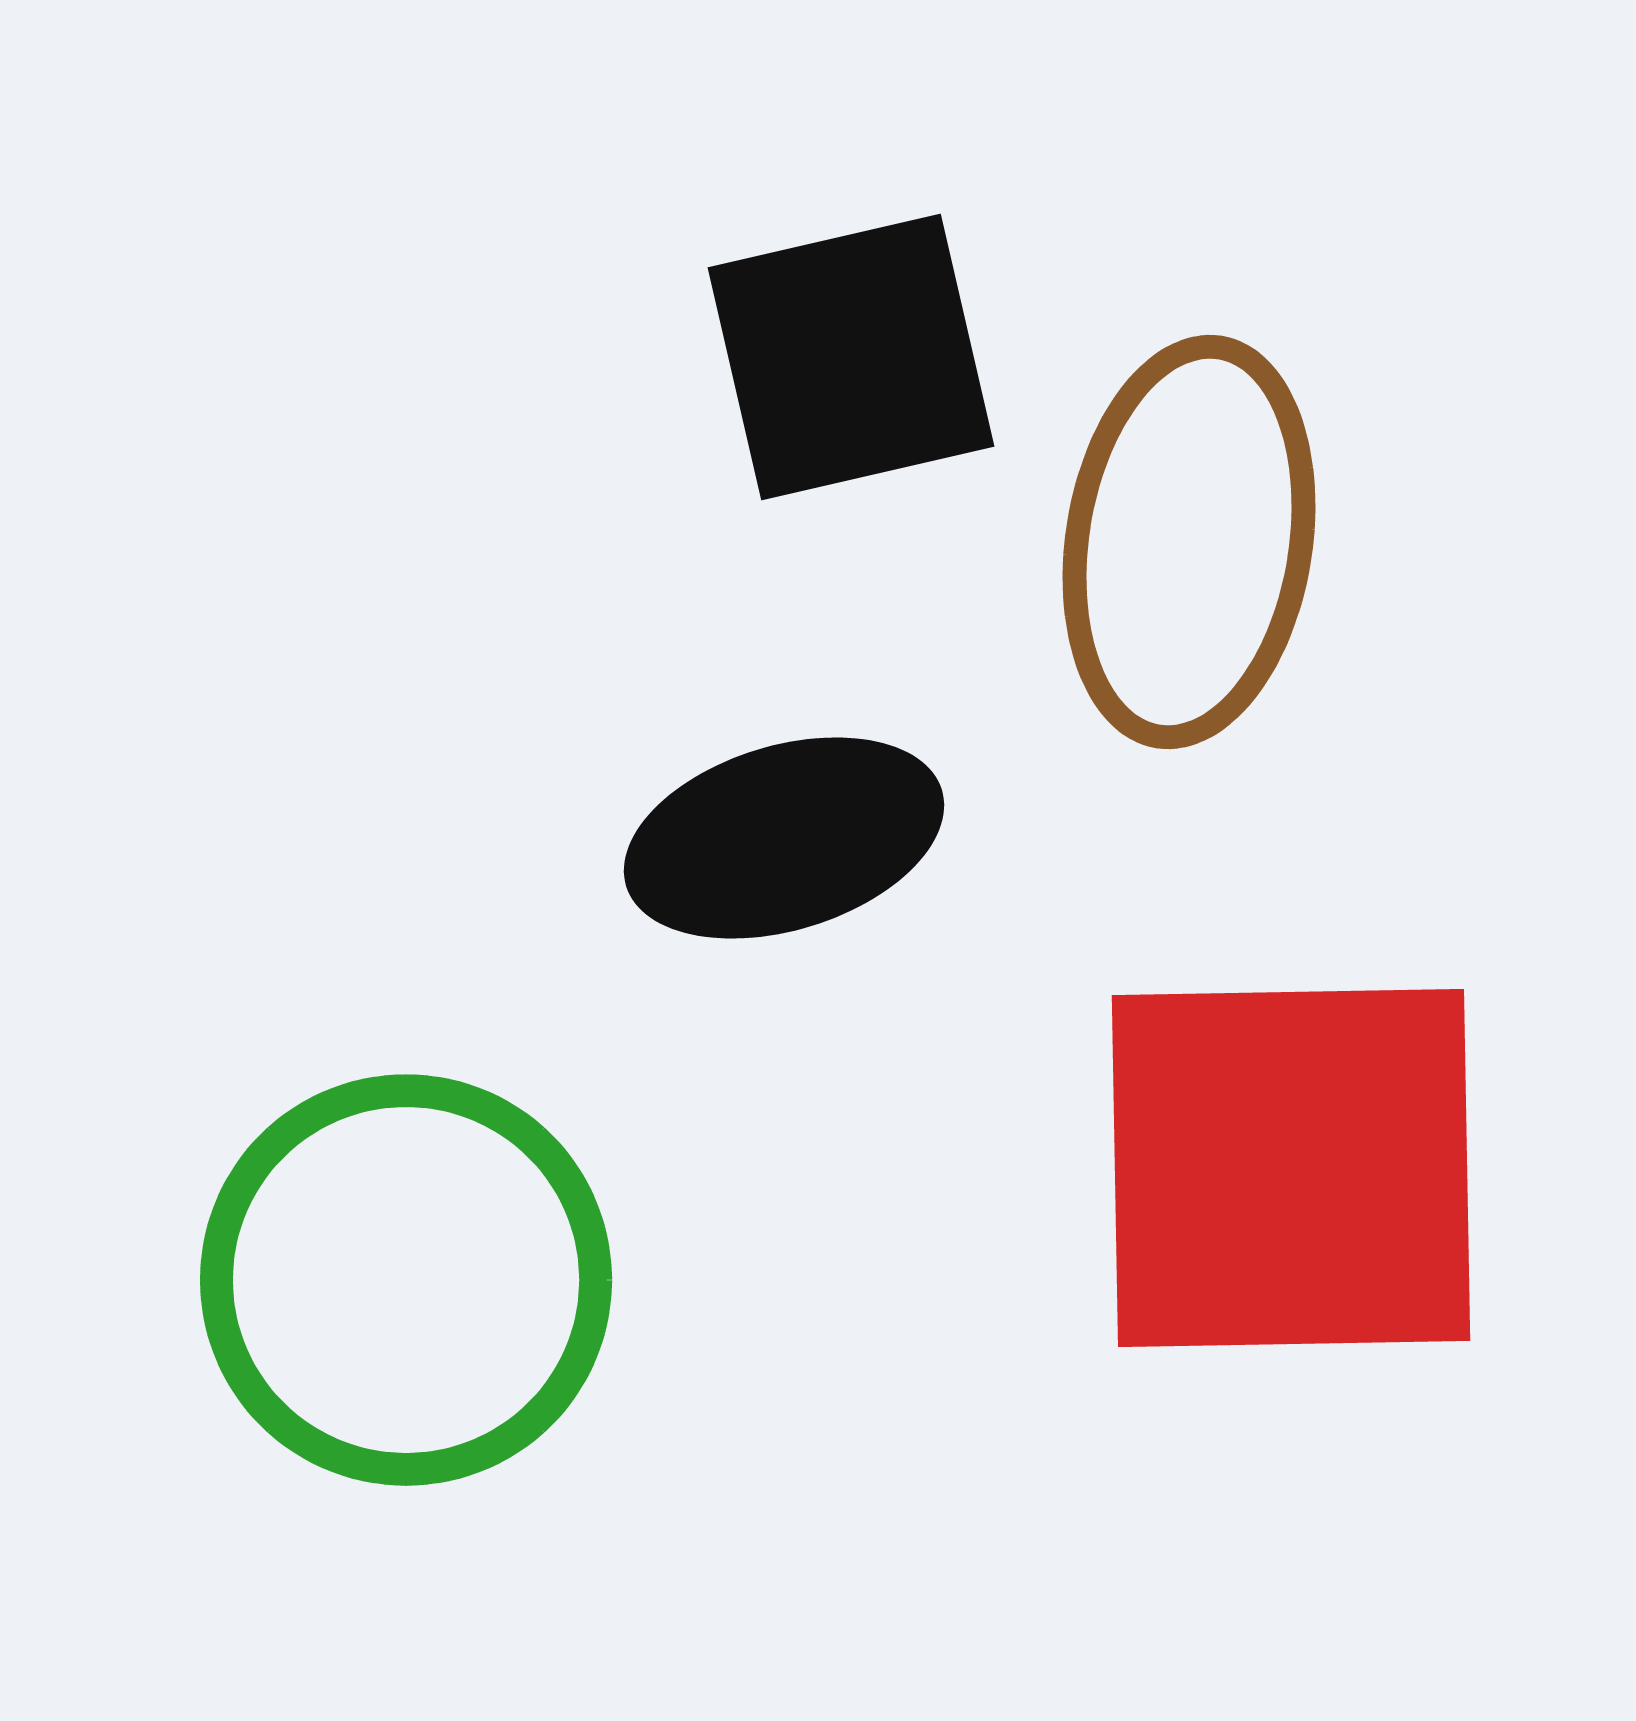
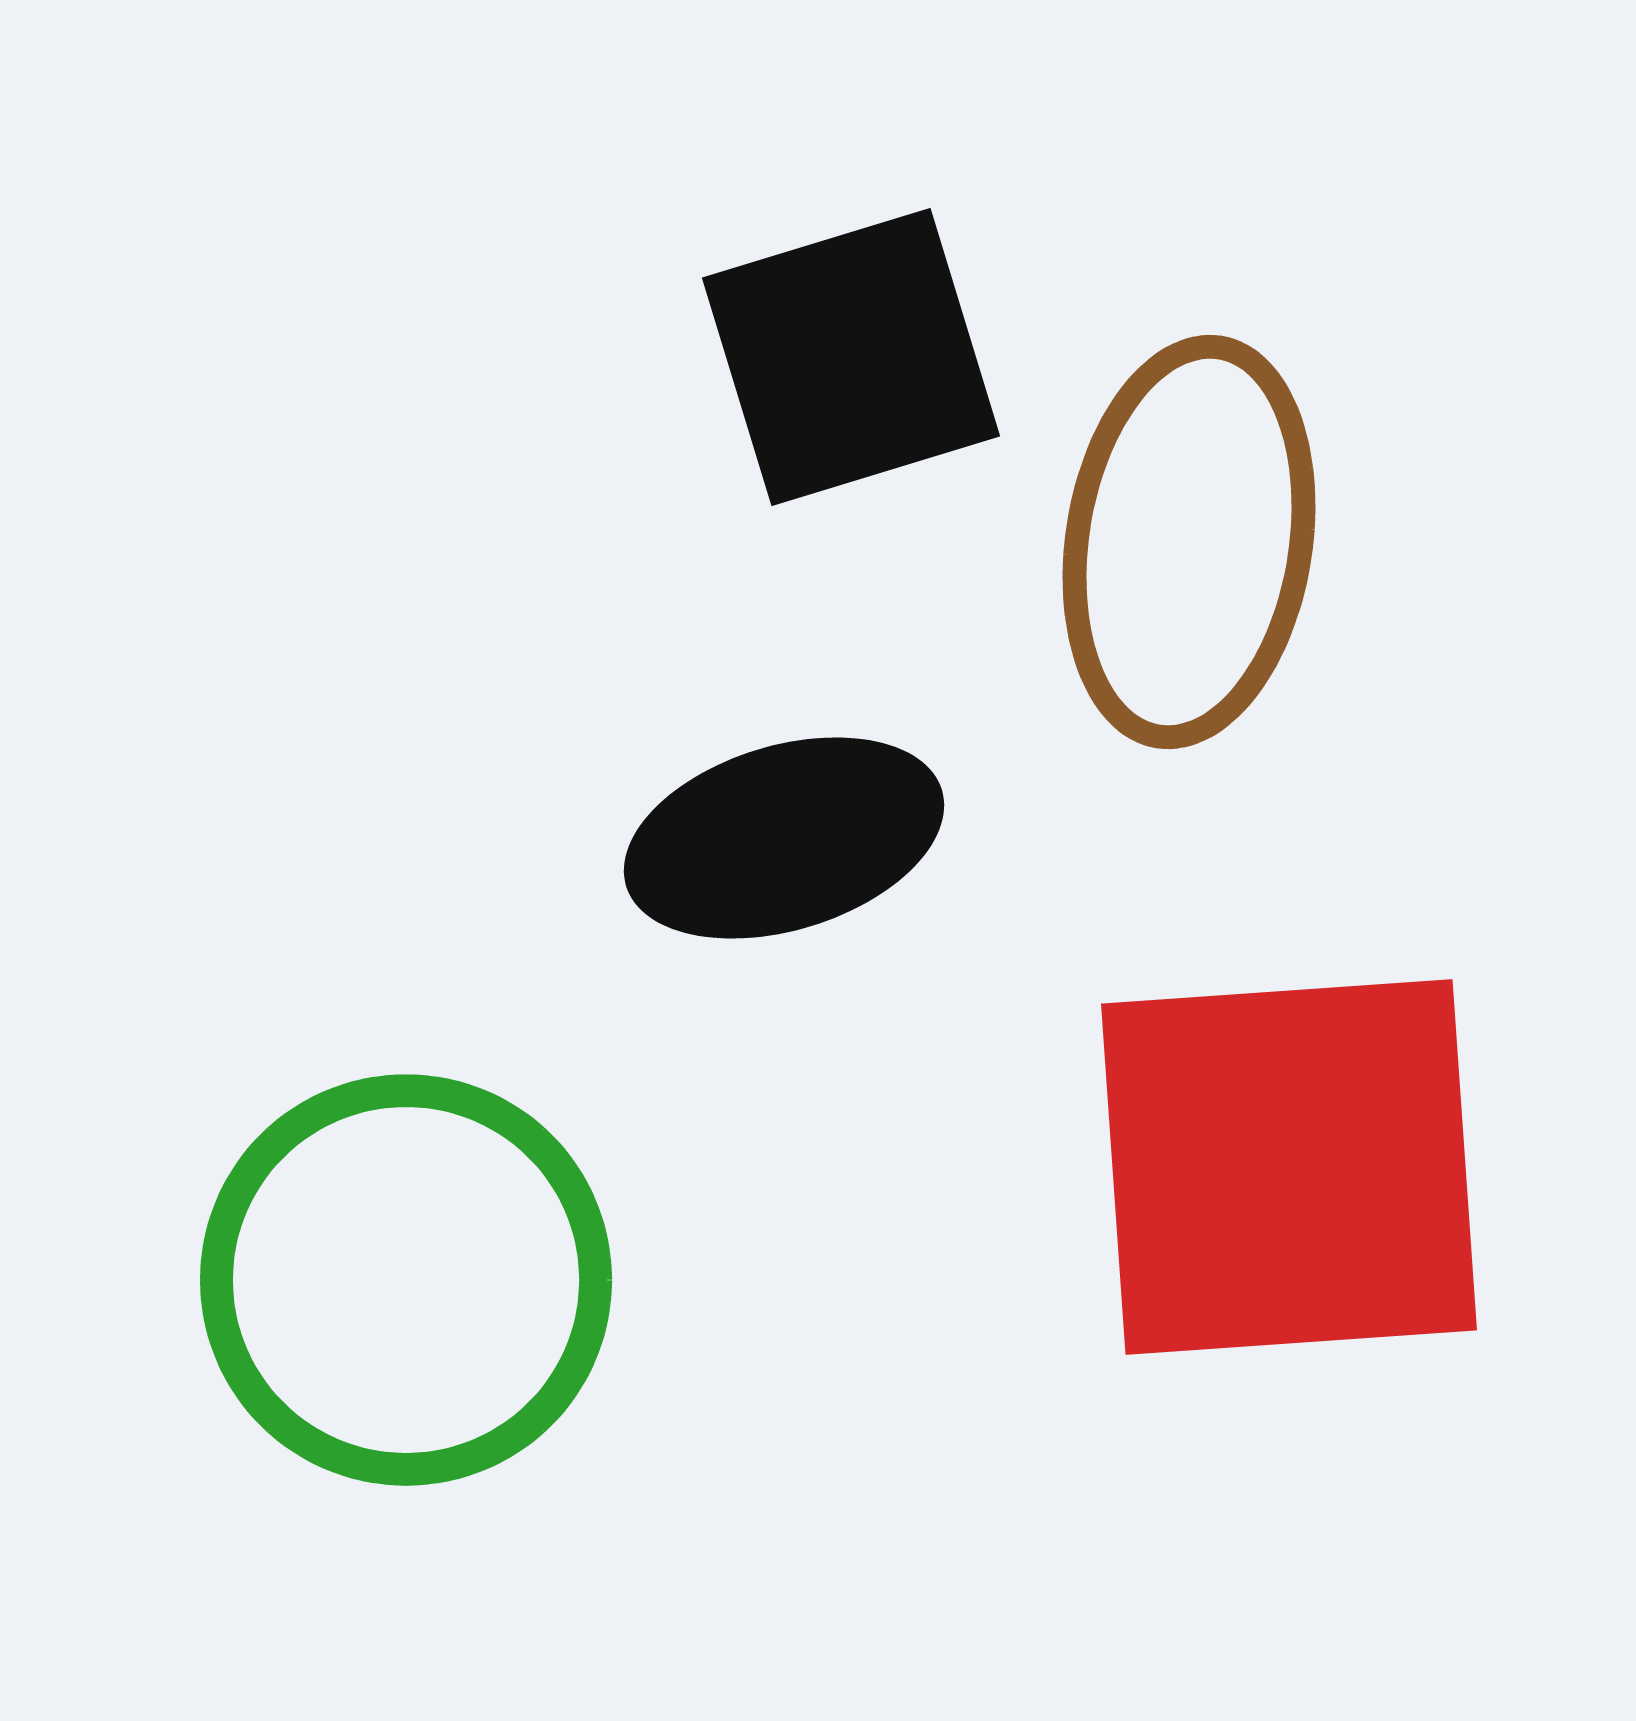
black square: rotated 4 degrees counterclockwise
red square: moved 2 px left, 1 px up; rotated 3 degrees counterclockwise
